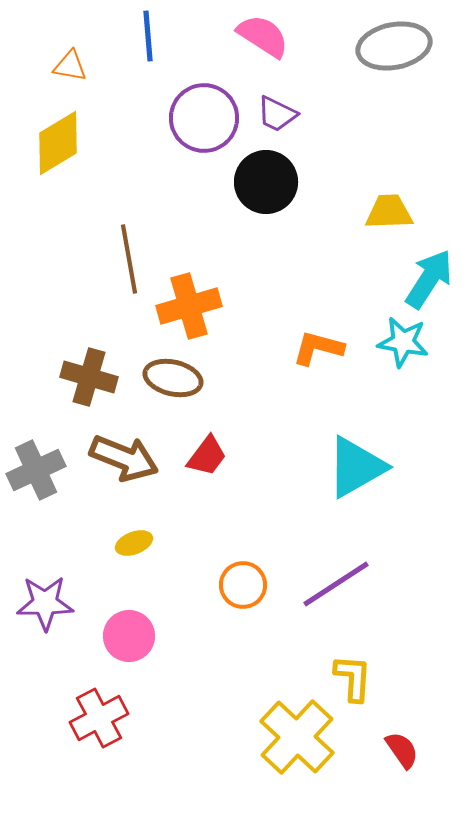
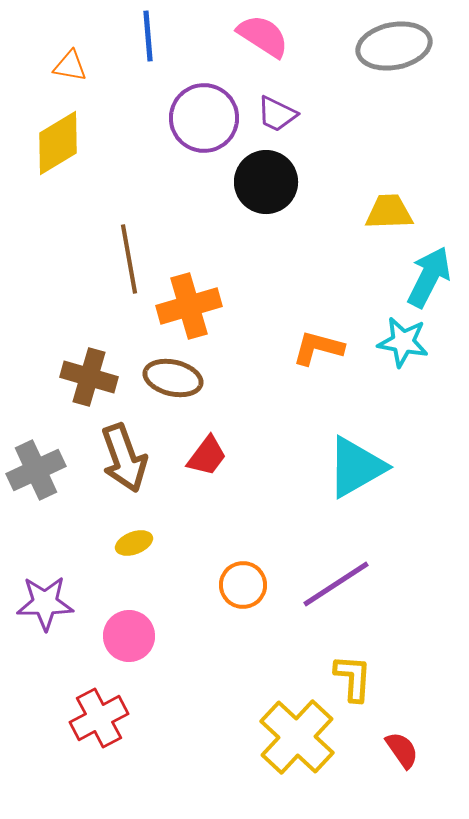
cyan arrow: moved 2 px up; rotated 6 degrees counterclockwise
brown arrow: rotated 48 degrees clockwise
